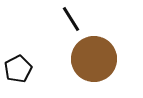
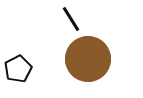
brown circle: moved 6 px left
